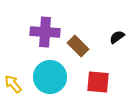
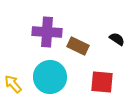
purple cross: moved 2 px right
black semicircle: moved 2 px down; rotated 70 degrees clockwise
brown rectangle: rotated 20 degrees counterclockwise
red square: moved 4 px right
